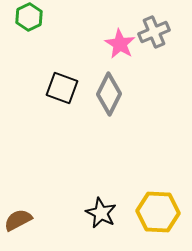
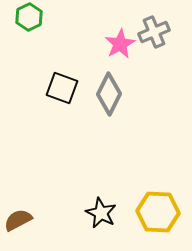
pink star: rotated 12 degrees clockwise
